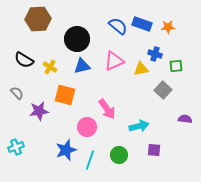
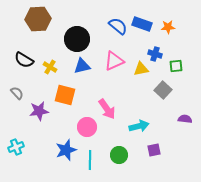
purple square: rotated 16 degrees counterclockwise
cyan line: rotated 18 degrees counterclockwise
